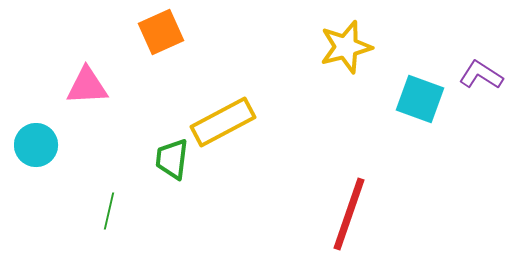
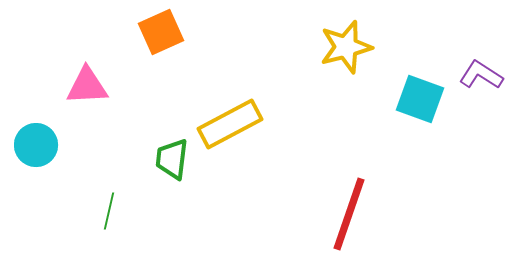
yellow rectangle: moved 7 px right, 2 px down
